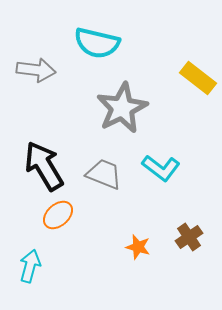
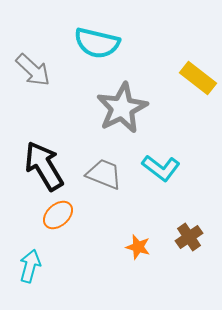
gray arrow: moved 3 px left; rotated 36 degrees clockwise
